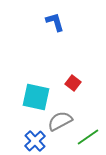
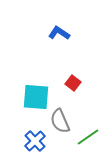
blue L-shape: moved 4 px right, 11 px down; rotated 40 degrees counterclockwise
cyan square: rotated 8 degrees counterclockwise
gray semicircle: rotated 85 degrees counterclockwise
